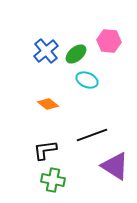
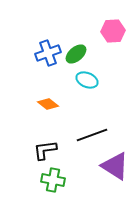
pink hexagon: moved 4 px right, 10 px up; rotated 10 degrees counterclockwise
blue cross: moved 2 px right, 2 px down; rotated 20 degrees clockwise
